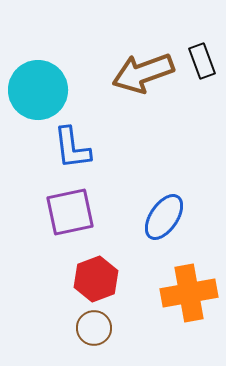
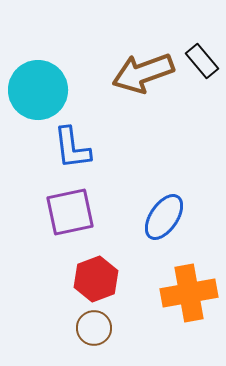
black rectangle: rotated 20 degrees counterclockwise
